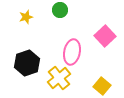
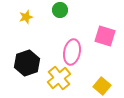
pink square: rotated 30 degrees counterclockwise
